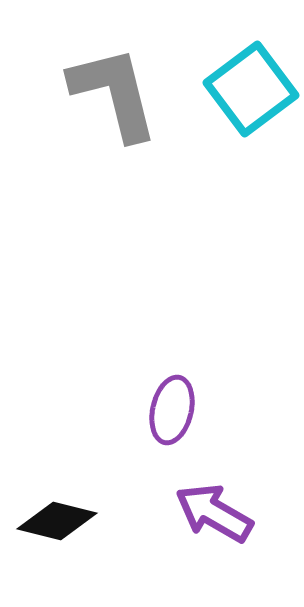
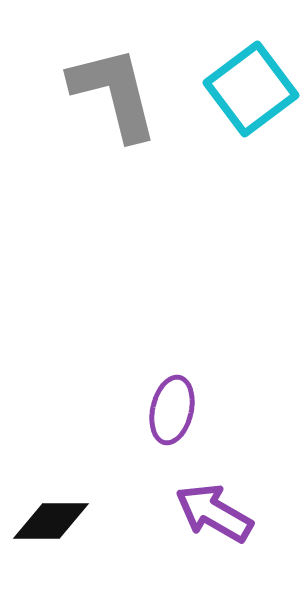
black diamond: moved 6 px left; rotated 14 degrees counterclockwise
